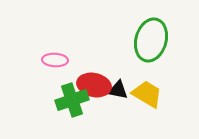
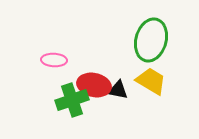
pink ellipse: moved 1 px left
yellow trapezoid: moved 4 px right, 13 px up
